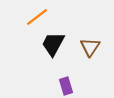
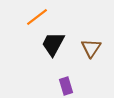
brown triangle: moved 1 px right, 1 px down
